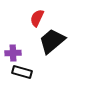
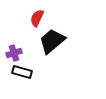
purple cross: moved 1 px right; rotated 14 degrees counterclockwise
